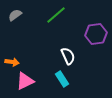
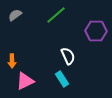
purple hexagon: moved 3 px up; rotated 10 degrees clockwise
orange arrow: moved 1 px up; rotated 80 degrees clockwise
